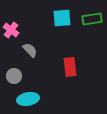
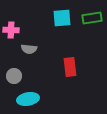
green rectangle: moved 1 px up
pink cross: rotated 35 degrees counterclockwise
gray semicircle: moved 1 px left, 1 px up; rotated 140 degrees clockwise
